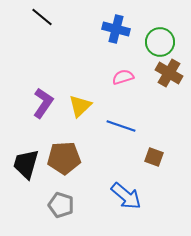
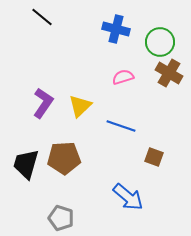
blue arrow: moved 2 px right, 1 px down
gray pentagon: moved 13 px down
